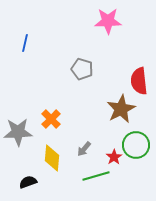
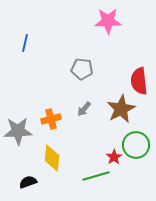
gray pentagon: rotated 10 degrees counterclockwise
orange cross: rotated 30 degrees clockwise
gray star: moved 1 px up
gray arrow: moved 40 px up
